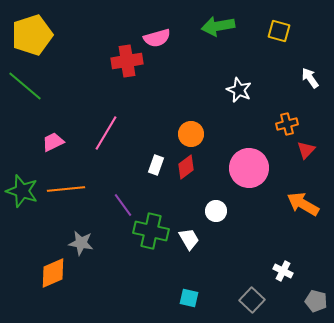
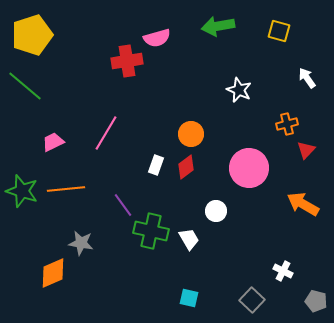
white arrow: moved 3 px left
